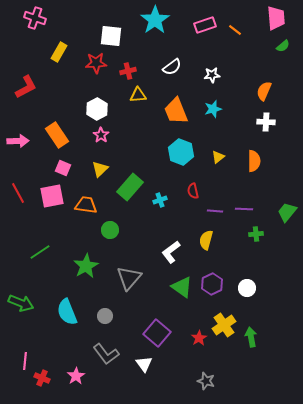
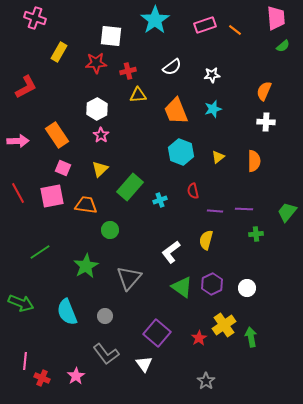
gray star at (206, 381): rotated 18 degrees clockwise
